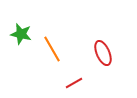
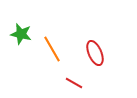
red ellipse: moved 8 px left
red line: rotated 60 degrees clockwise
